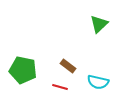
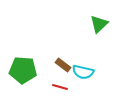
brown rectangle: moved 5 px left, 1 px up
green pentagon: rotated 8 degrees counterclockwise
cyan semicircle: moved 15 px left, 10 px up
